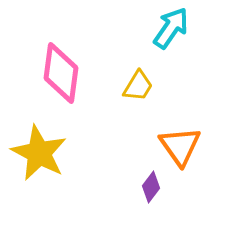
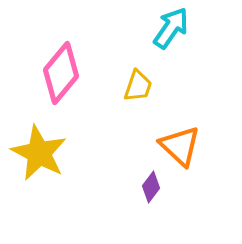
pink diamond: rotated 32 degrees clockwise
yellow trapezoid: rotated 12 degrees counterclockwise
orange triangle: rotated 12 degrees counterclockwise
